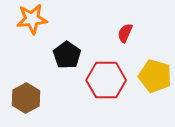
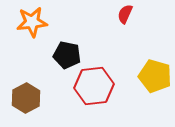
orange star: moved 3 px down
red semicircle: moved 19 px up
black pentagon: rotated 24 degrees counterclockwise
red hexagon: moved 12 px left, 6 px down; rotated 6 degrees counterclockwise
